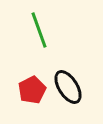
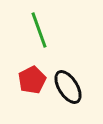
red pentagon: moved 10 px up
